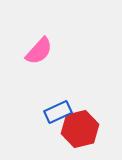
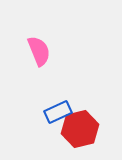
pink semicircle: rotated 64 degrees counterclockwise
